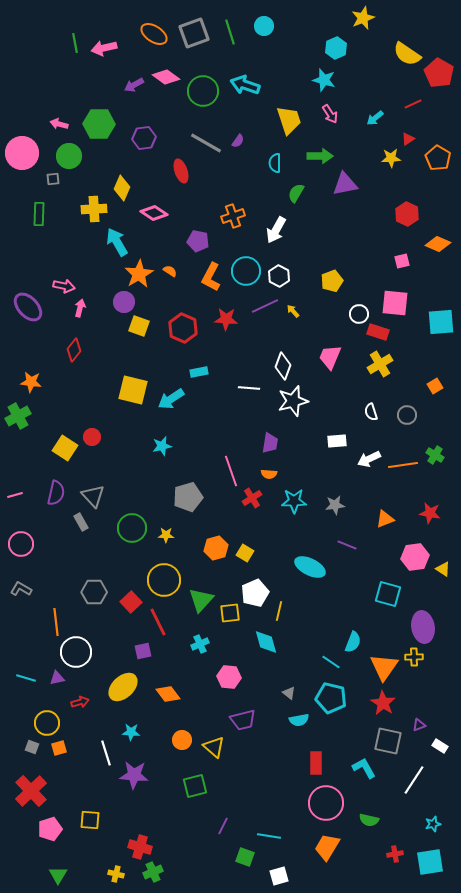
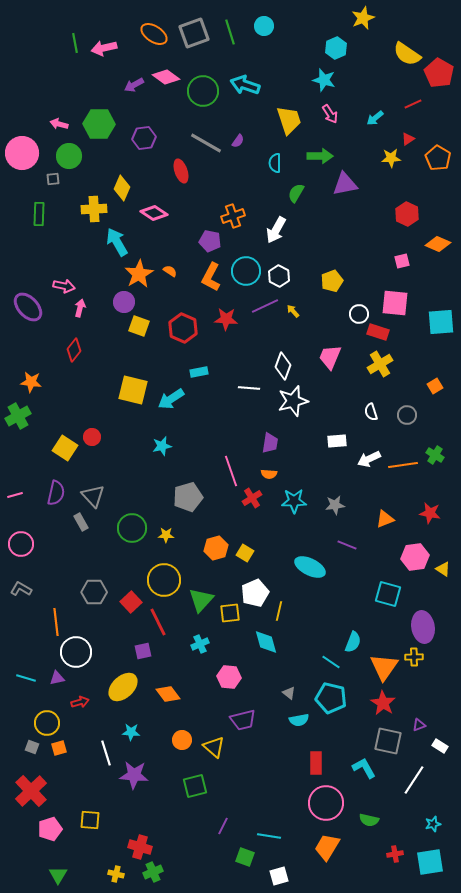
purple pentagon at (198, 241): moved 12 px right
